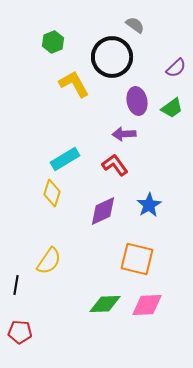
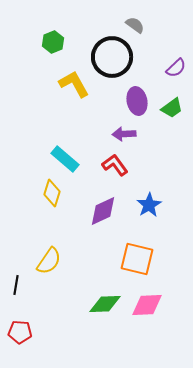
cyan rectangle: rotated 72 degrees clockwise
